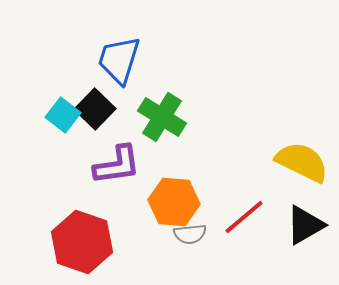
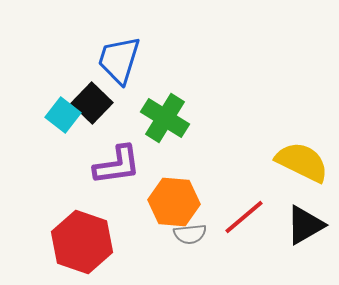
black square: moved 3 px left, 6 px up
green cross: moved 3 px right, 1 px down
